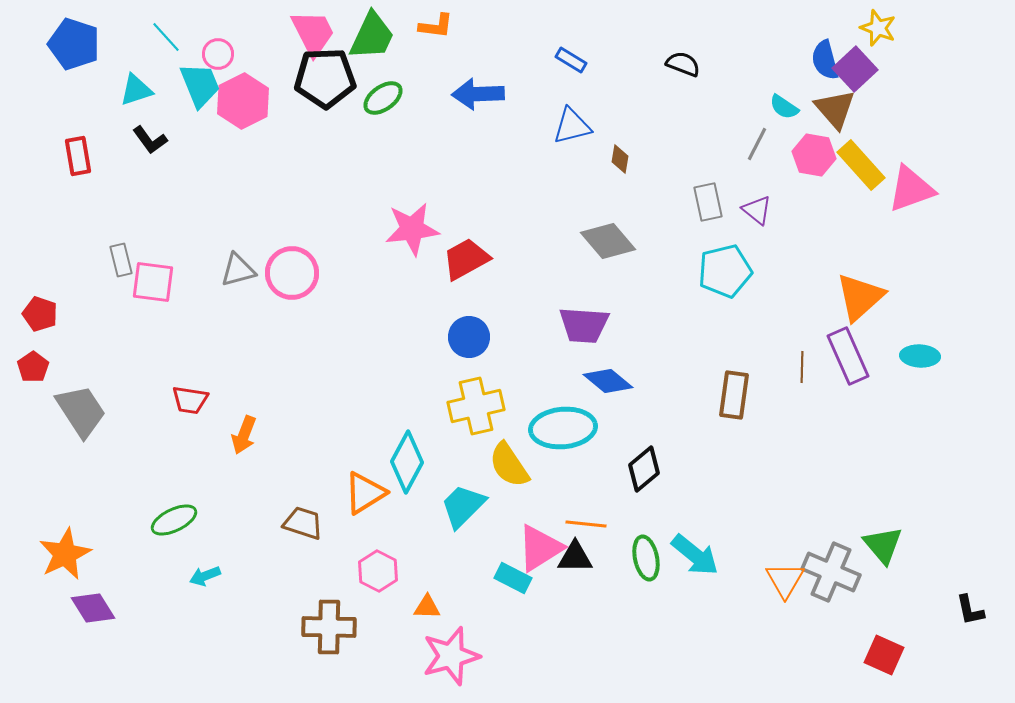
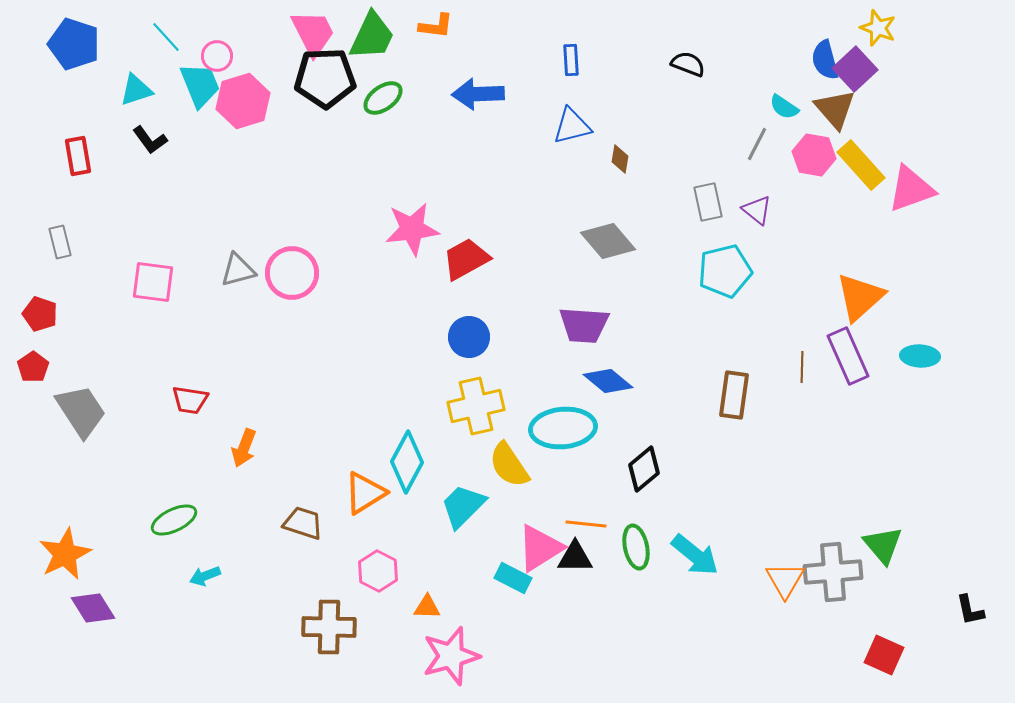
pink circle at (218, 54): moved 1 px left, 2 px down
blue rectangle at (571, 60): rotated 56 degrees clockwise
black semicircle at (683, 64): moved 5 px right
pink hexagon at (243, 101): rotated 10 degrees clockwise
gray rectangle at (121, 260): moved 61 px left, 18 px up
orange arrow at (244, 435): moved 13 px down
green ellipse at (646, 558): moved 10 px left, 11 px up
gray cross at (831, 572): moved 2 px right; rotated 28 degrees counterclockwise
